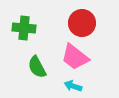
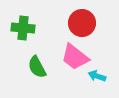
green cross: moved 1 px left
cyan arrow: moved 24 px right, 10 px up
